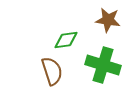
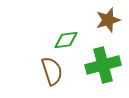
brown star: rotated 25 degrees counterclockwise
green cross: rotated 32 degrees counterclockwise
